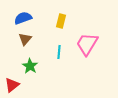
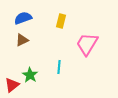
brown triangle: moved 3 px left, 1 px down; rotated 24 degrees clockwise
cyan line: moved 15 px down
green star: moved 9 px down
